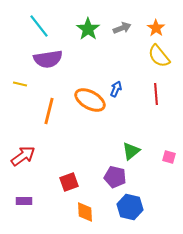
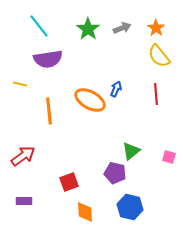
orange line: rotated 20 degrees counterclockwise
purple pentagon: moved 4 px up
